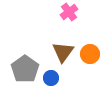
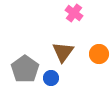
pink cross: moved 5 px right, 1 px down; rotated 18 degrees counterclockwise
orange circle: moved 9 px right
